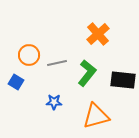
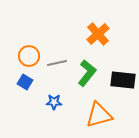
orange circle: moved 1 px down
blue square: moved 9 px right
orange triangle: moved 3 px right, 1 px up
